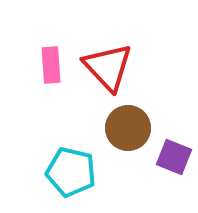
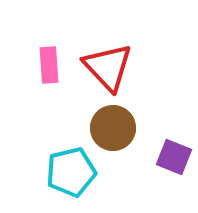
pink rectangle: moved 2 px left
brown circle: moved 15 px left
cyan pentagon: rotated 27 degrees counterclockwise
